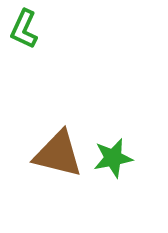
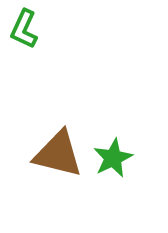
green star: rotated 15 degrees counterclockwise
